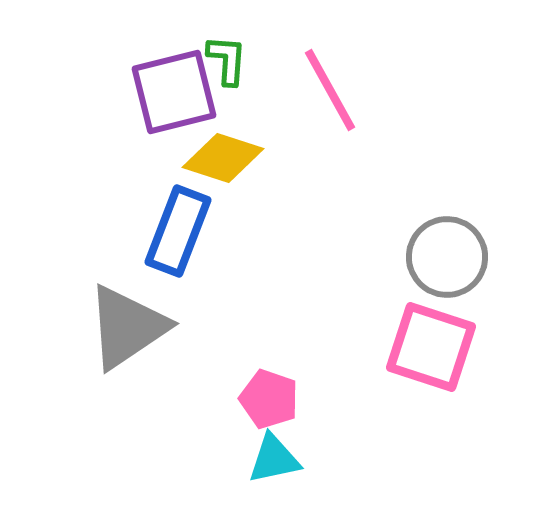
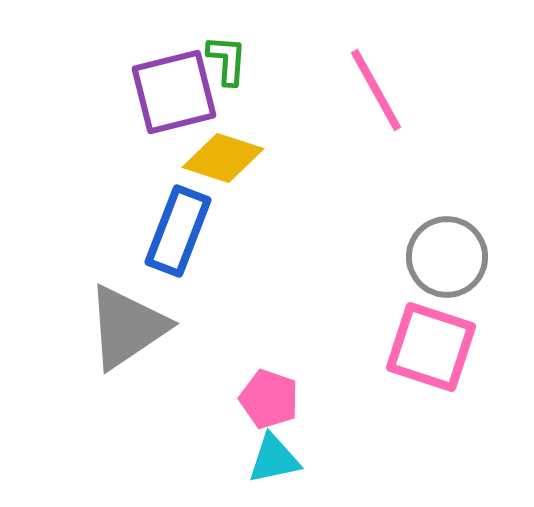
pink line: moved 46 px right
